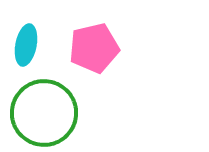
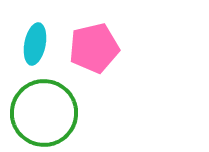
cyan ellipse: moved 9 px right, 1 px up
